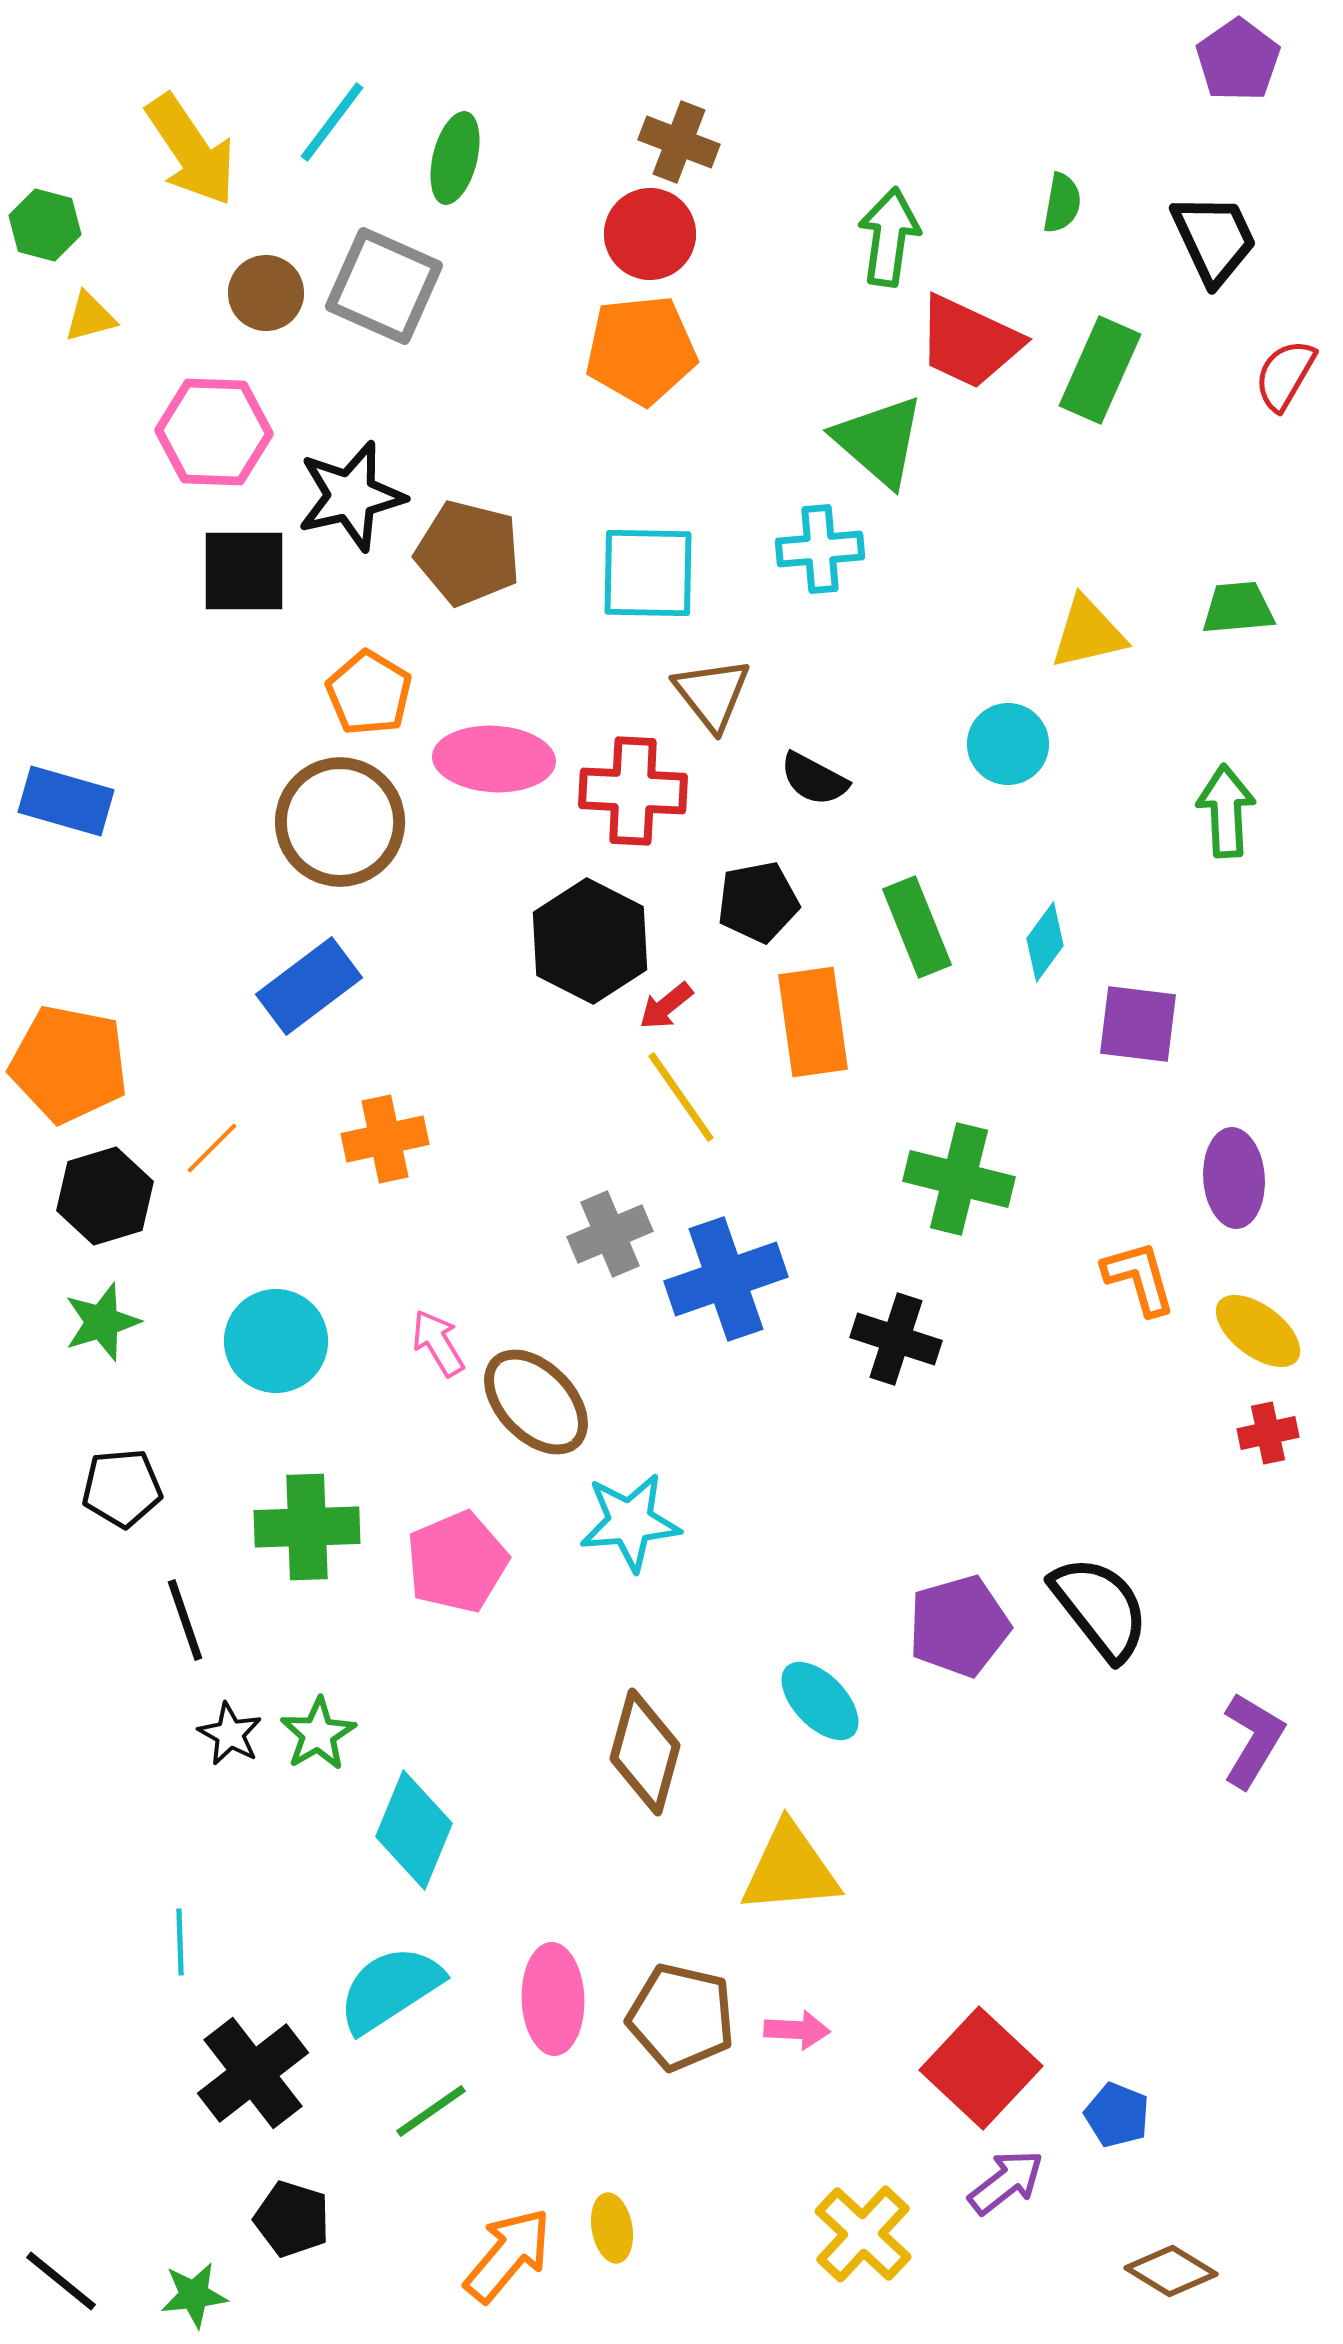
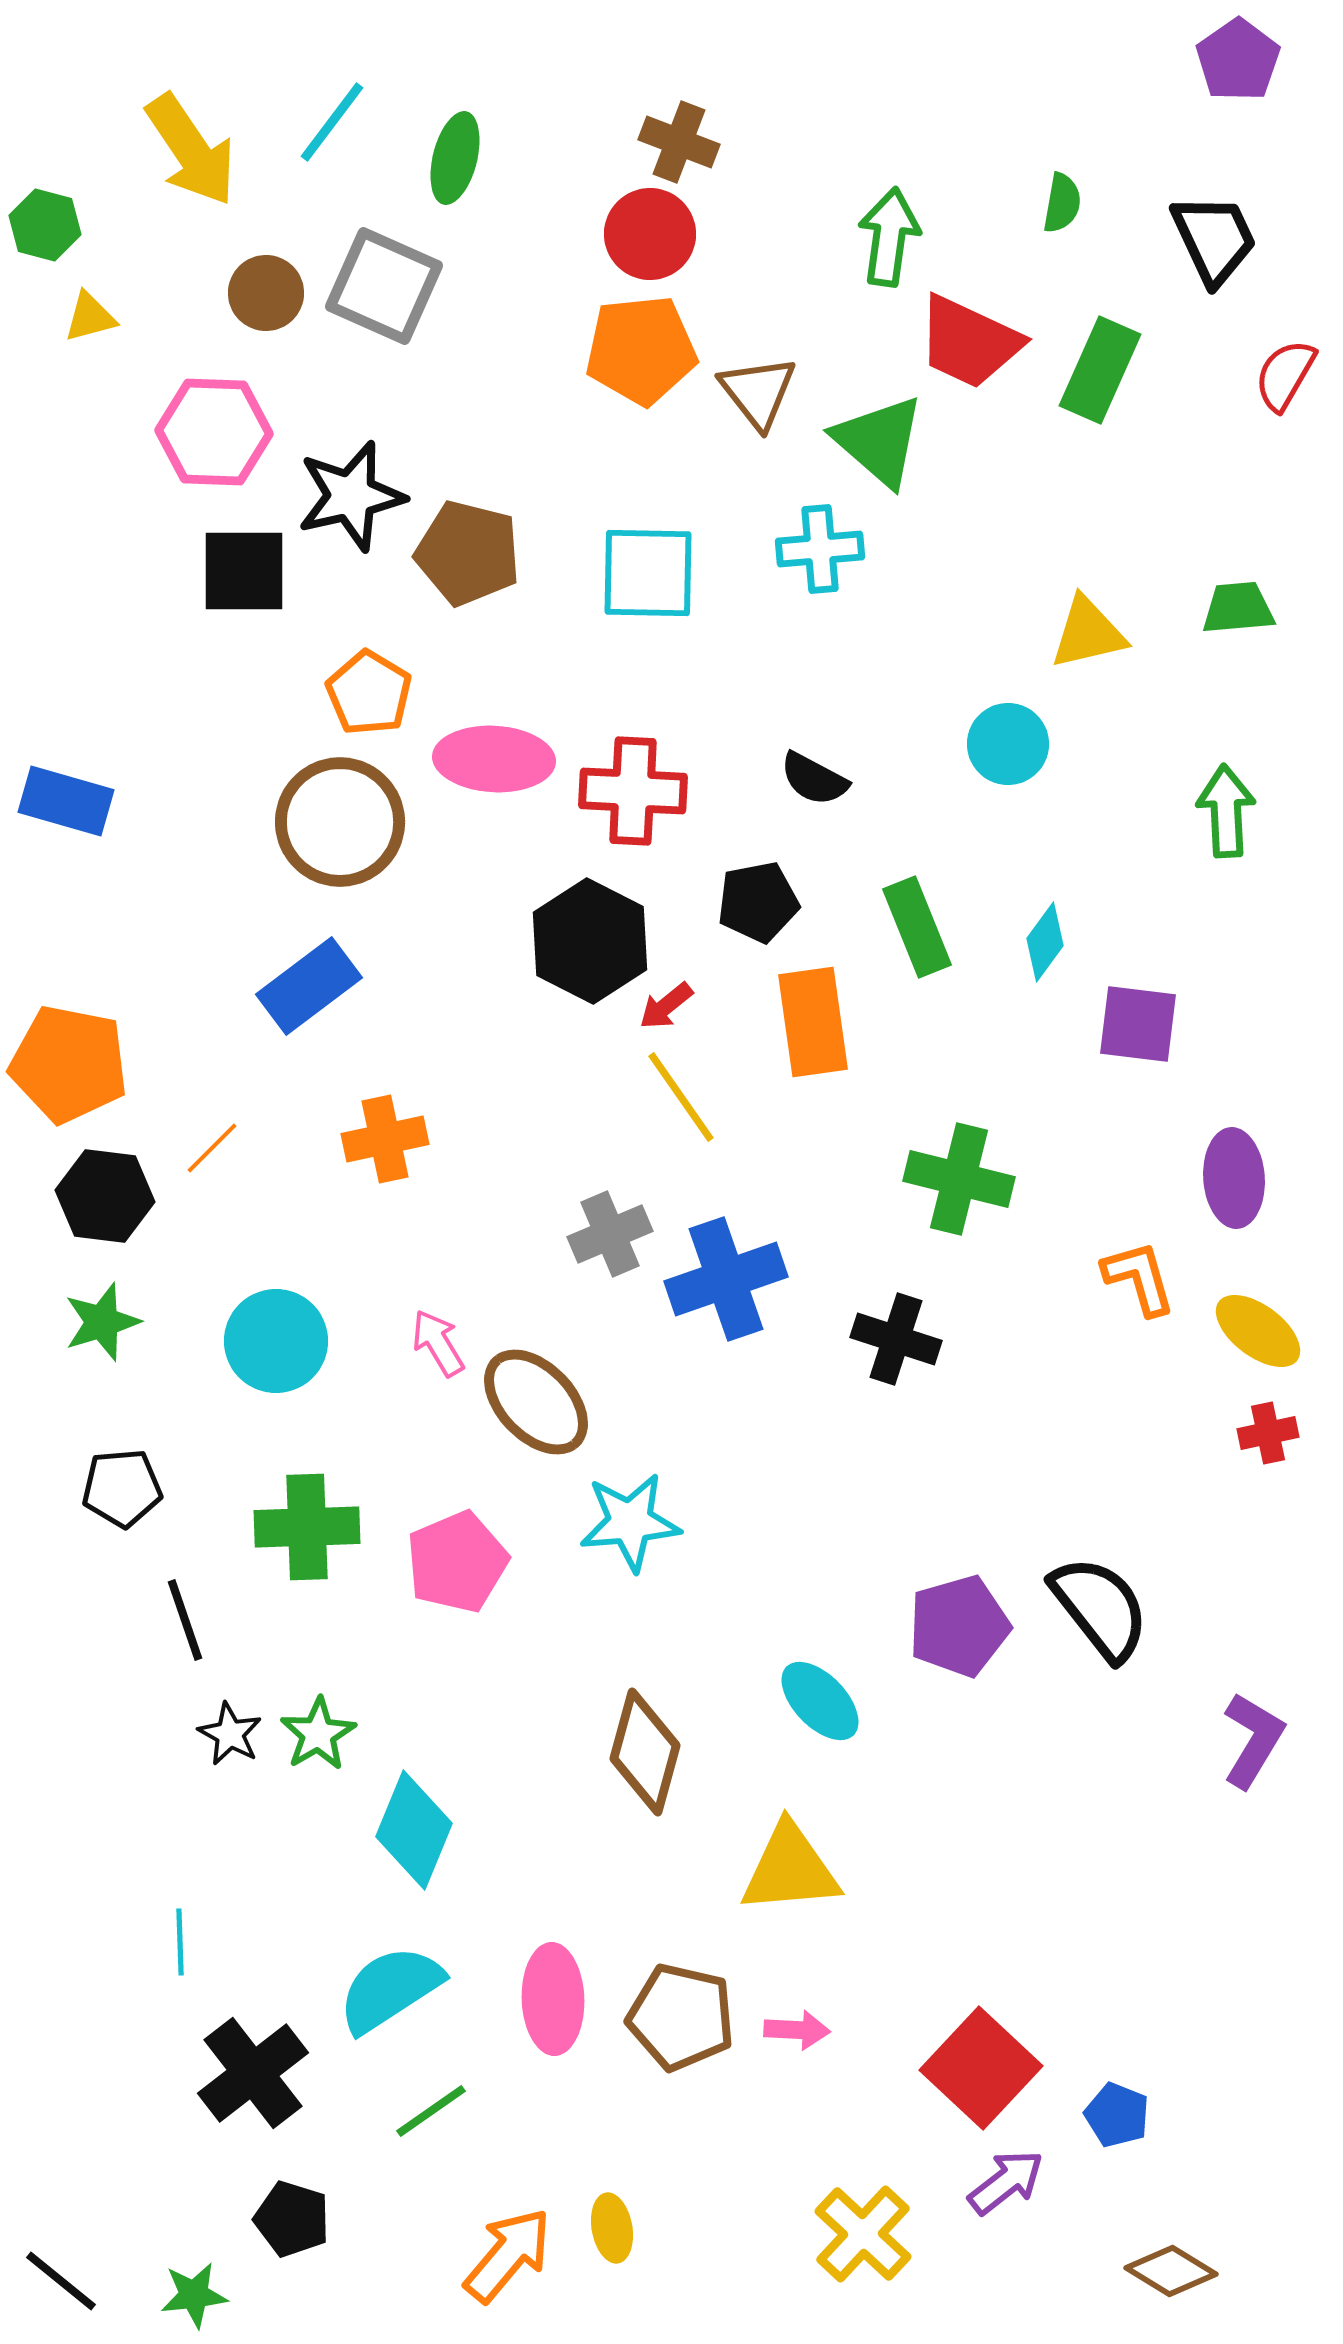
brown triangle at (712, 694): moved 46 px right, 302 px up
black hexagon at (105, 1196): rotated 24 degrees clockwise
